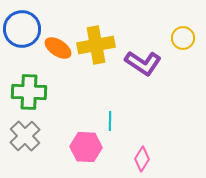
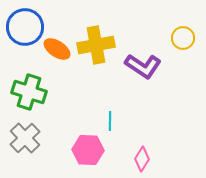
blue circle: moved 3 px right, 2 px up
orange ellipse: moved 1 px left, 1 px down
purple L-shape: moved 3 px down
green cross: rotated 16 degrees clockwise
gray cross: moved 2 px down
pink hexagon: moved 2 px right, 3 px down
